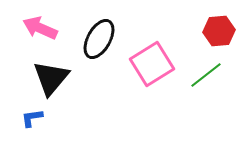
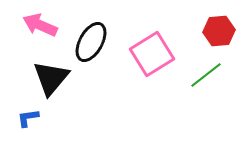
pink arrow: moved 3 px up
black ellipse: moved 8 px left, 3 px down
pink square: moved 10 px up
blue L-shape: moved 4 px left
